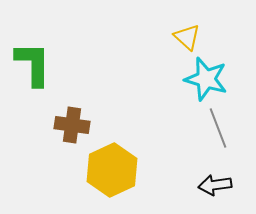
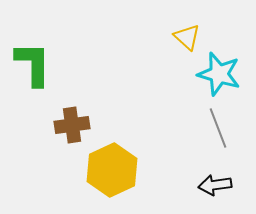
cyan star: moved 13 px right, 5 px up
brown cross: rotated 16 degrees counterclockwise
